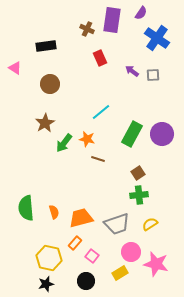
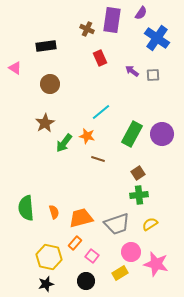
orange star: moved 3 px up
yellow hexagon: moved 1 px up
